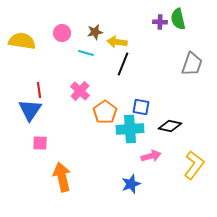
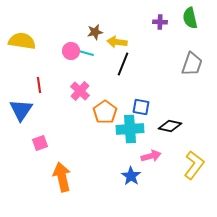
green semicircle: moved 12 px right, 1 px up
pink circle: moved 9 px right, 18 px down
red line: moved 5 px up
blue triangle: moved 9 px left
pink square: rotated 21 degrees counterclockwise
blue star: moved 8 px up; rotated 18 degrees counterclockwise
